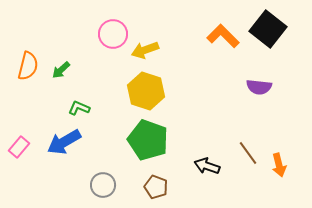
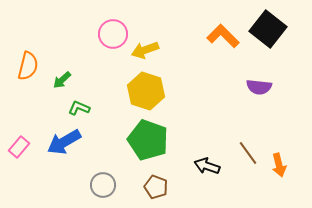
green arrow: moved 1 px right, 10 px down
